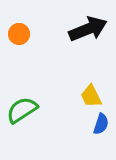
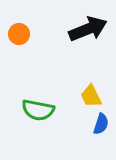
green semicircle: moved 16 px right; rotated 136 degrees counterclockwise
